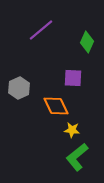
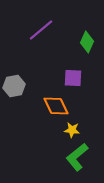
gray hexagon: moved 5 px left, 2 px up; rotated 15 degrees clockwise
